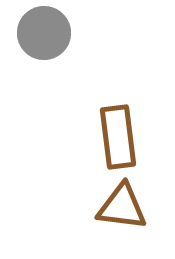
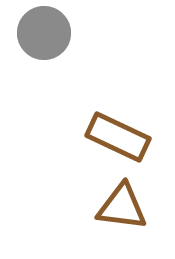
brown rectangle: rotated 58 degrees counterclockwise
